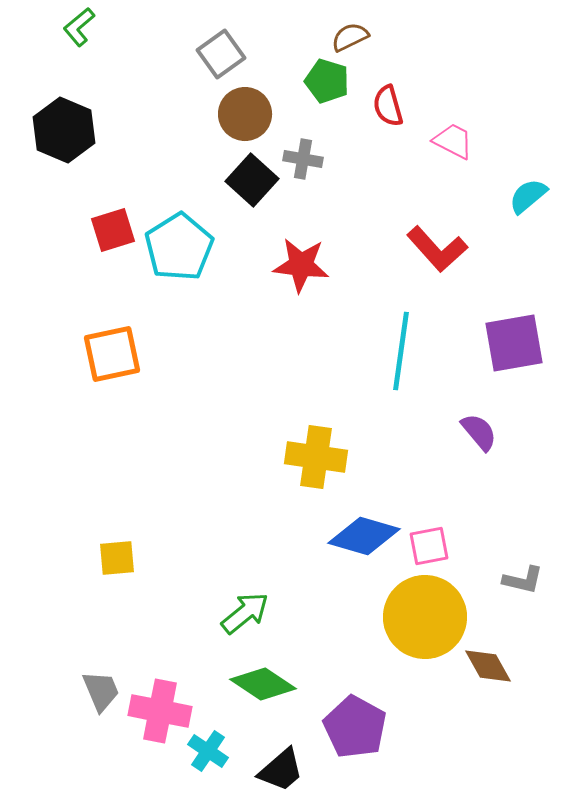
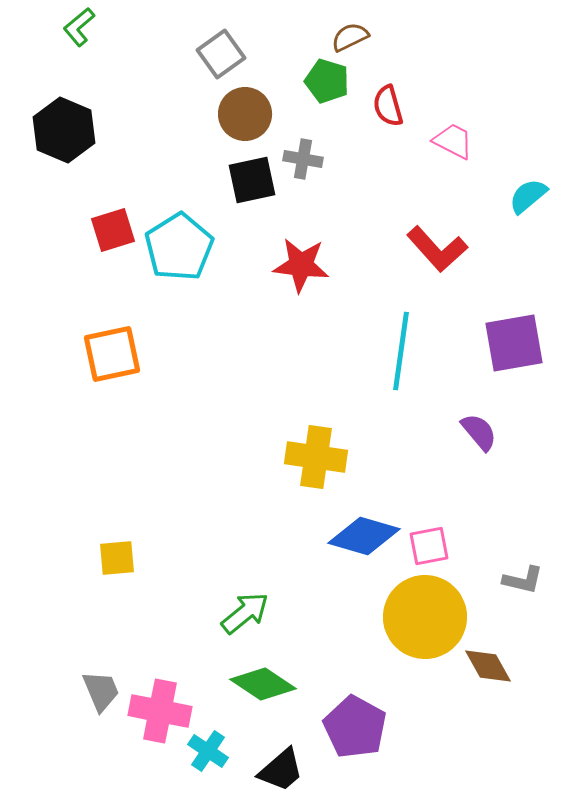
black square: rotated 36 degrees clockwise
